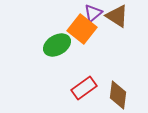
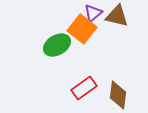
brown triangle: rotated 20 degrees counterclockwise
